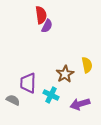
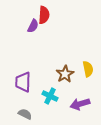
red semicircle: moved 3 px right; rotated 12 degrees clockwise
purple semicircle: moved 14 px left
yellow semicircle: moved 1 px right, 4 px down
purple trapezoid: moved 5 px left, 1 px up
cyan cross: moved 1 px left, 1 px down
gray semicircle: moved 12 px right, 14 px down
